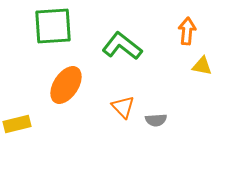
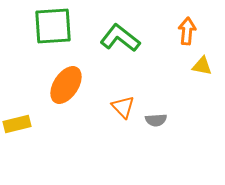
green L-shape: moved 2 px left, 8 px up
